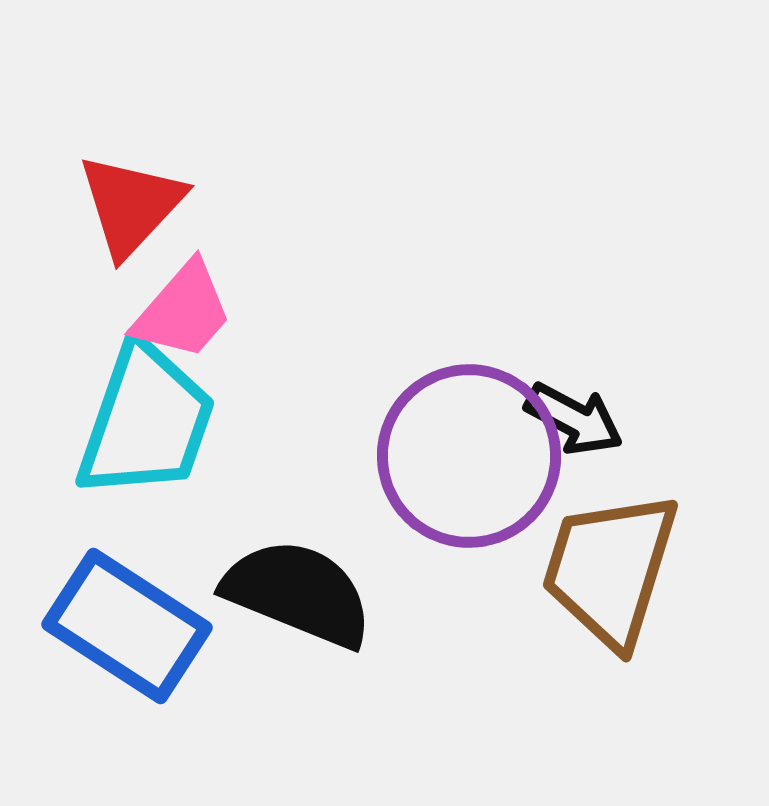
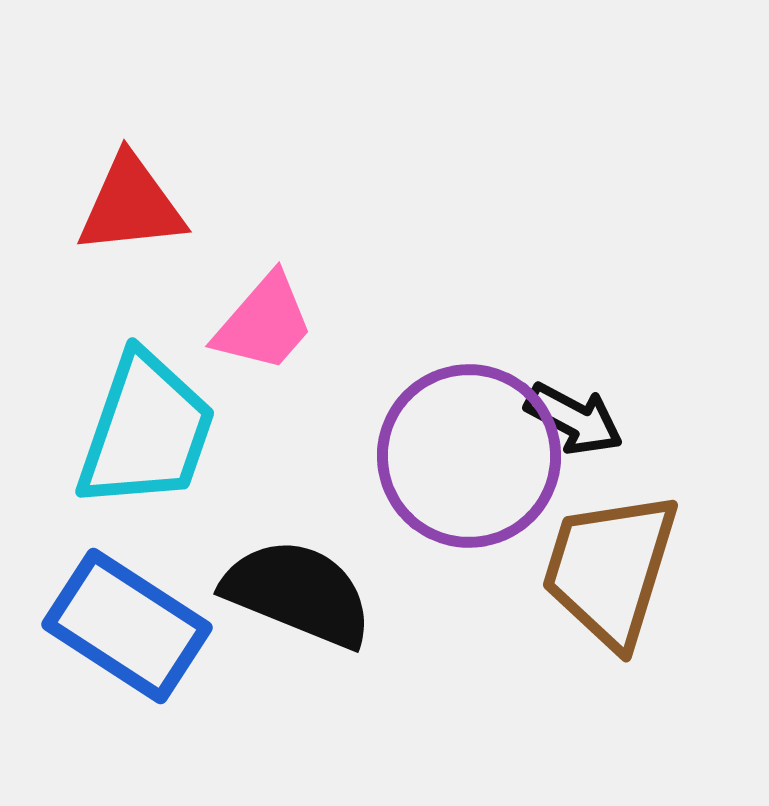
red triangle: rotated 41 degrees clockwise
pink trapezoid: moved 81 px right, 12 px down
cyan trapezoid: moved 10 px down
